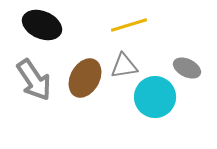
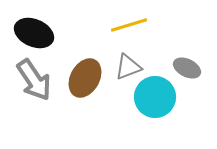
black ellipse: moved 8 px left, 8 px down
gray triangle: moved 4 px right, 1 px down; rotated 12 degrees counterclockwise
